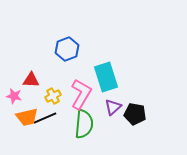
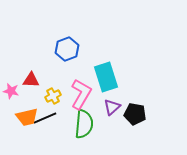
pink star: moved 3 px left, 5 px up
purple triangle: moved 1 px left
